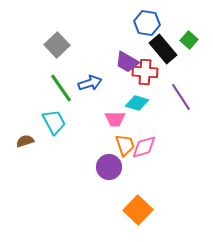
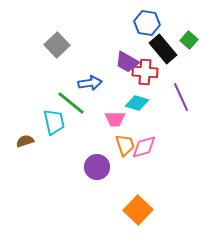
blue arrow: rotated 10 degrees clockwise
green line: moved 10 px right, 15 px down; rotated 16 degrees counterclockwise
purple line: rotated 8 degrees clockwise
cyan trapezoid: rotated 16 degrees clockwise
purple circle: moved 12 px left
